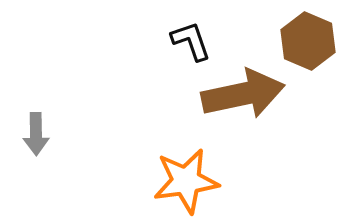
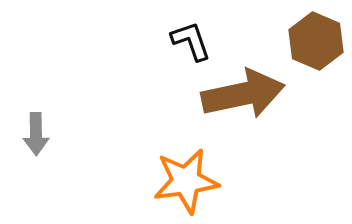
brown hexagon: moved 8 px right
